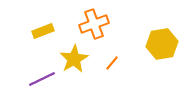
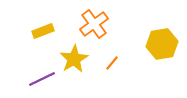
orange cross: rotated 16 degrees counterclockwise
